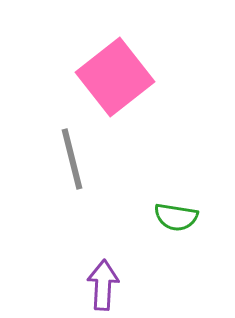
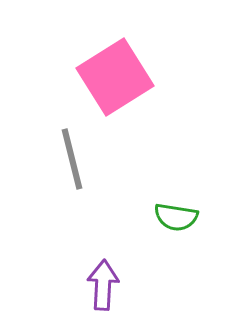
pink square: rotated 6 degrees clockwise
